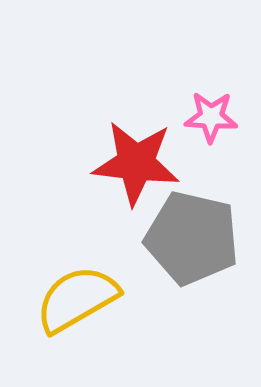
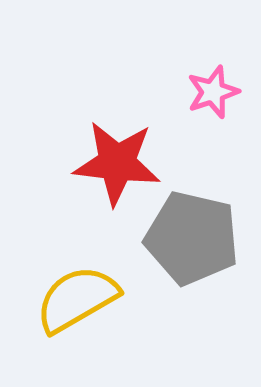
pink star: moved 2 px right, 25 px up; rotated 22 degrees counterclockwise
red star: moved 19 px left
